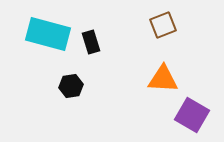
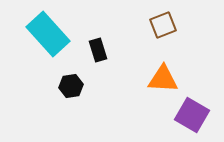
cyan rectangle: rotated 33 degrees clockwise
black rectangle: moved 7 px right, 8 px down
